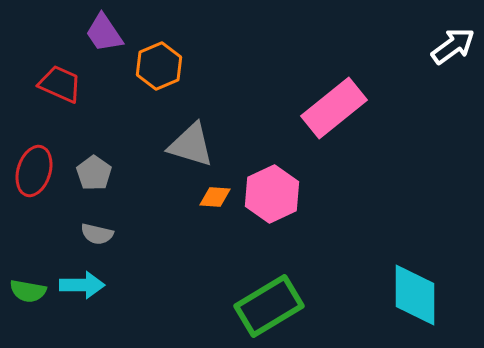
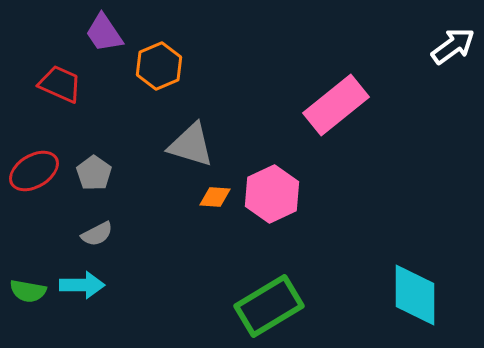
pink rectangle: moved 2 px right, 3 px up
red ellipse: rotated 42 degrees clockwise
gray semicircle: rotated 40 degrees counterclockwise
